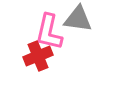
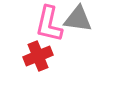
pink L-shape: moved 8 px up
